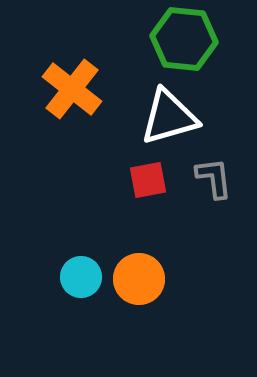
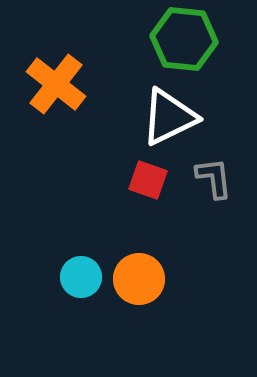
orange cross: moved 16 px left, 5 px up
white triangle: rotated 10 degrees counterclockwise
red square: rotated 30 degrees clockwise
